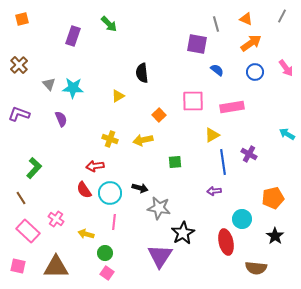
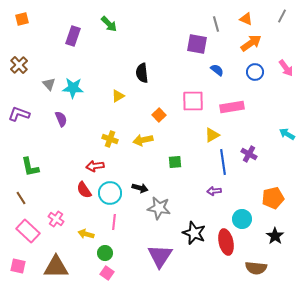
green L-shape at (34, 168): moved 4 px left, 1 px up; rotated 125 degrees clockwise
black star at (183, 233): moved 11 px right; rotated 20 degrees counterclockwise
